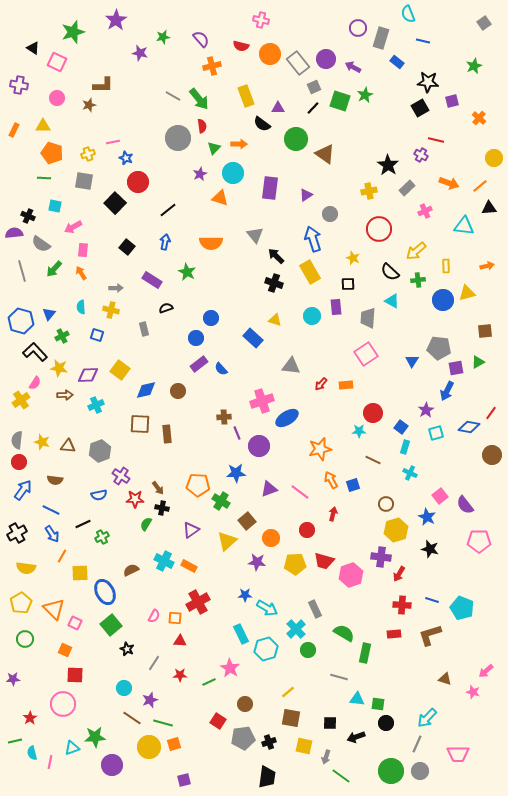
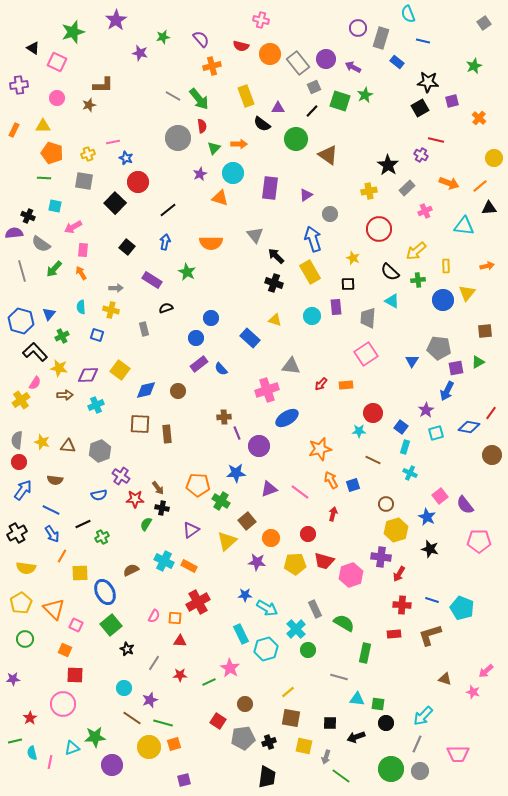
purple cross at (19, 85): rotated 18 degrees counterclockwise
black line at (313, 108): moved 1 px left, 3 px down
brown triangle at (325, 154): moved 3 px right, 1 px down
yellow triangle at (467, 293): rotated 36 degrees counterclockwise
blue rectangle at (253, 338): moved 3 px left
pink cross at (262, 401): moved 5 px right, 11 px up
red circle at (307, 530): moved 1 px right, 4 px down
pink square at (75, 623): moved 1 px right, 2 px down
green semicircle at (344, 633): moved 10 px up
cyan arrow at (427, 718): moved 4 px left, 2 px up
green circle at (391, 771): moved 2 px up
